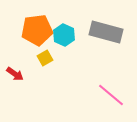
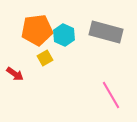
pink line: rotated 20 degrees clockwise
